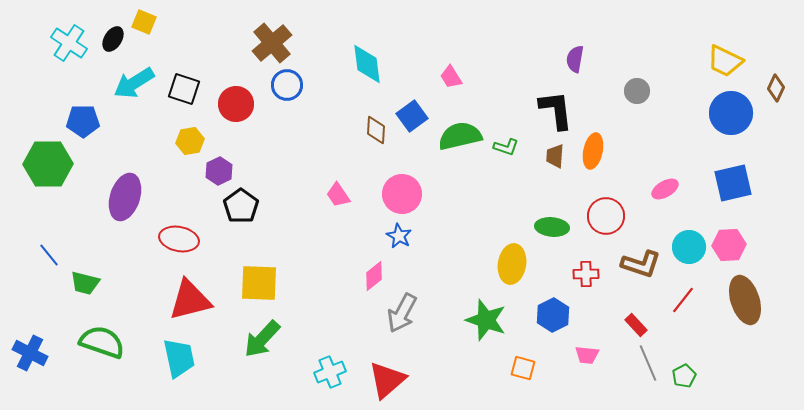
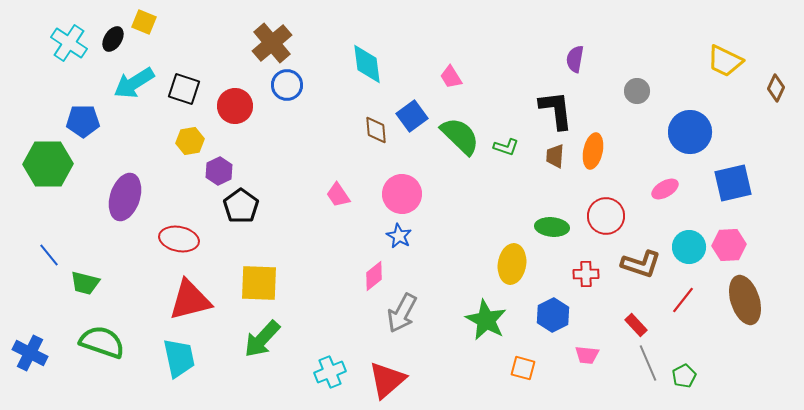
red circle at (236, 104): moved 1 px left, 2 px down
blue circle at (731, 113): moved 41 px left, 19 px down
brown diamond at (376, 130): rotated 8 degrees counterclockwise
green semicircle at (460, 136): rotated 57 degrees clockwise
green star at (486, 320): rotated 9 degrees clockwise
